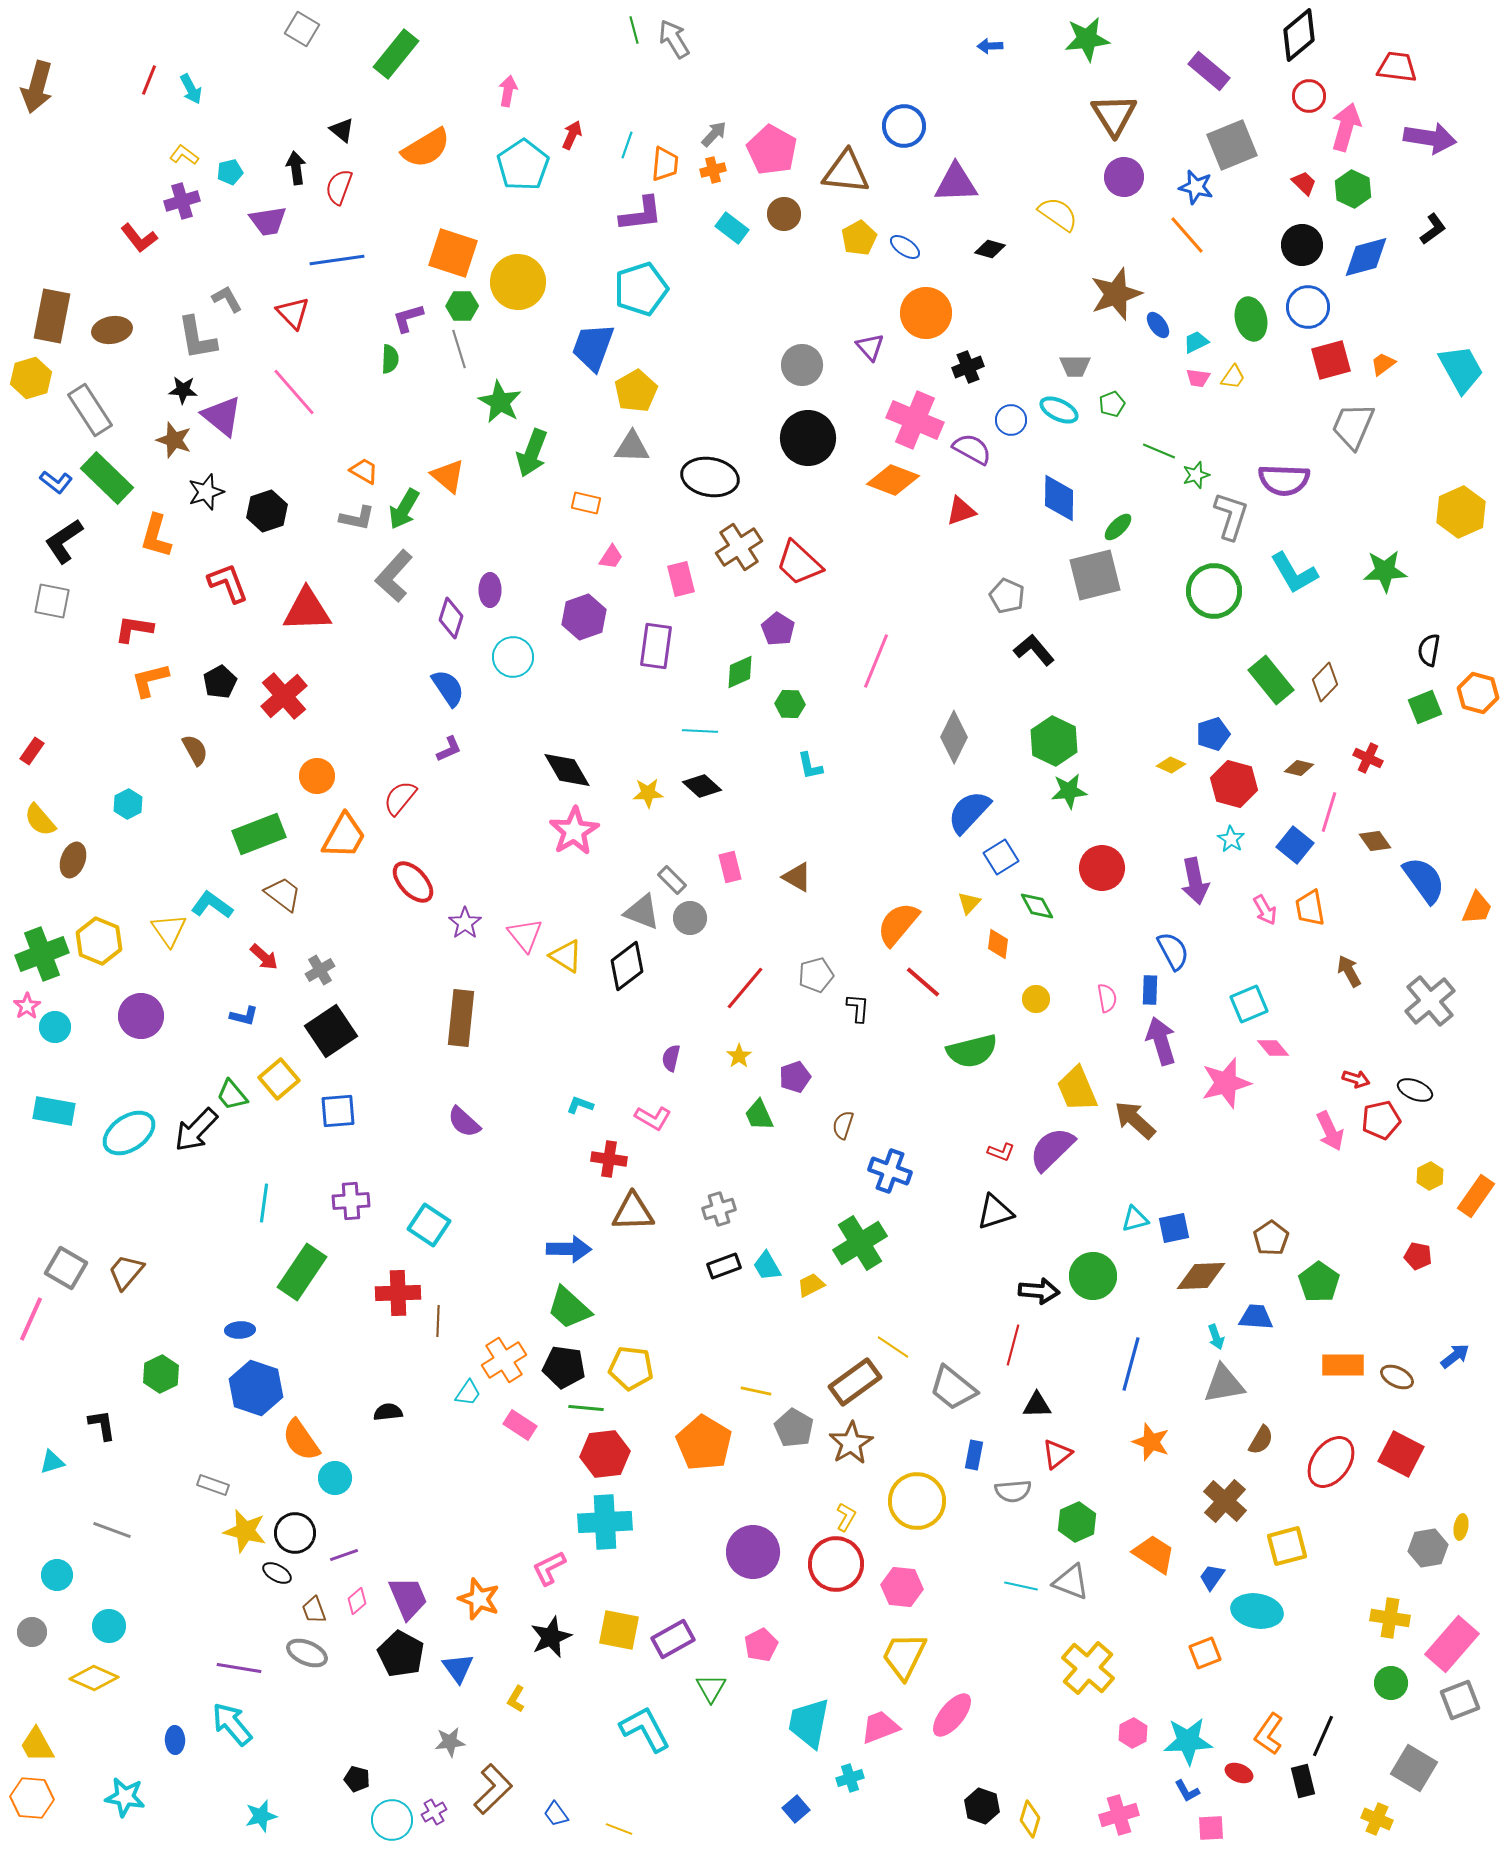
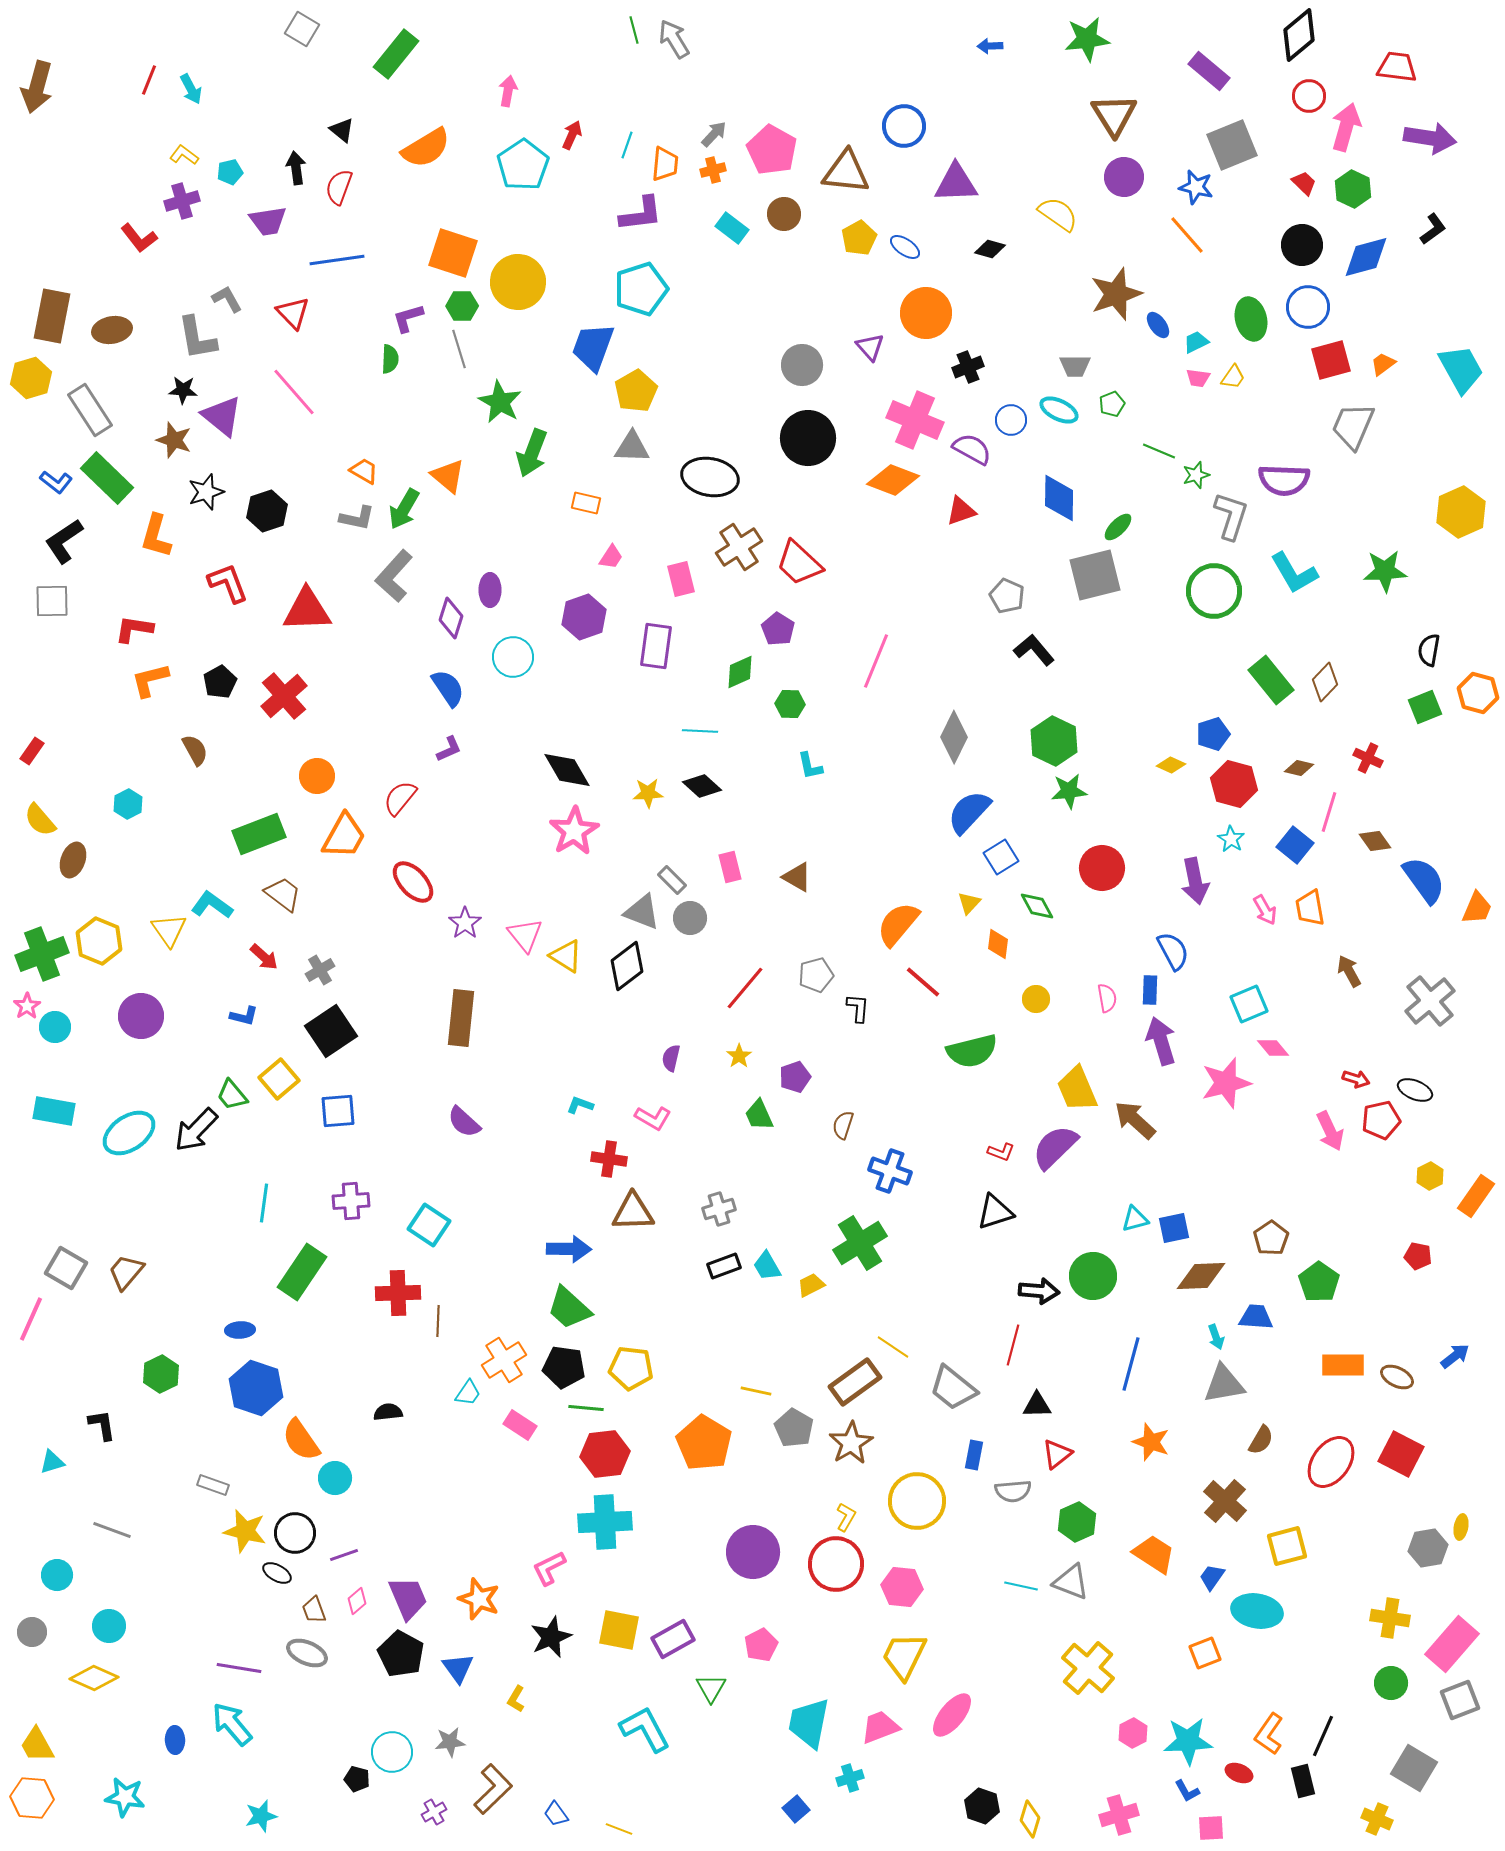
gray square at (52, 601): rotated 12 degrees counterclockwise
purple semicircle at (1052, 1149): moved 3 px right, 2 px up
cyan circle at (392, 1820): moved 68 px up
